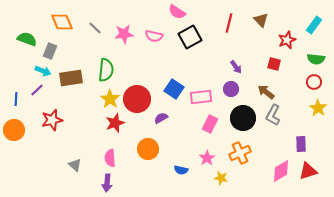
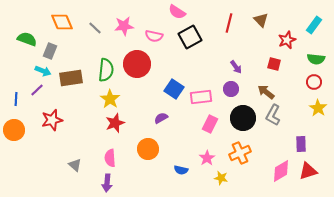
pink star at (124, 34): moved 8 px up
red circle at (137, 99): moved 35 px up
